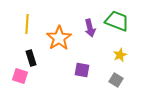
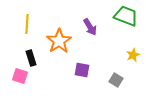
green trapezoid: moved 9 px right, 5 px up
purple arrow: moved 1 px up; rotated 18 degrees counterclockwise
orange star: moved 3 px down
yellow star: moved 13 px right
